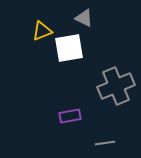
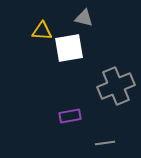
gray triangle: rotated 12 degrees counterclockwise
yellow triangle: rotated 25 degrees clockwise
